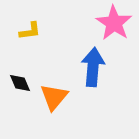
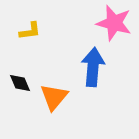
pink star: rotated 18 degrees counterclockwise
